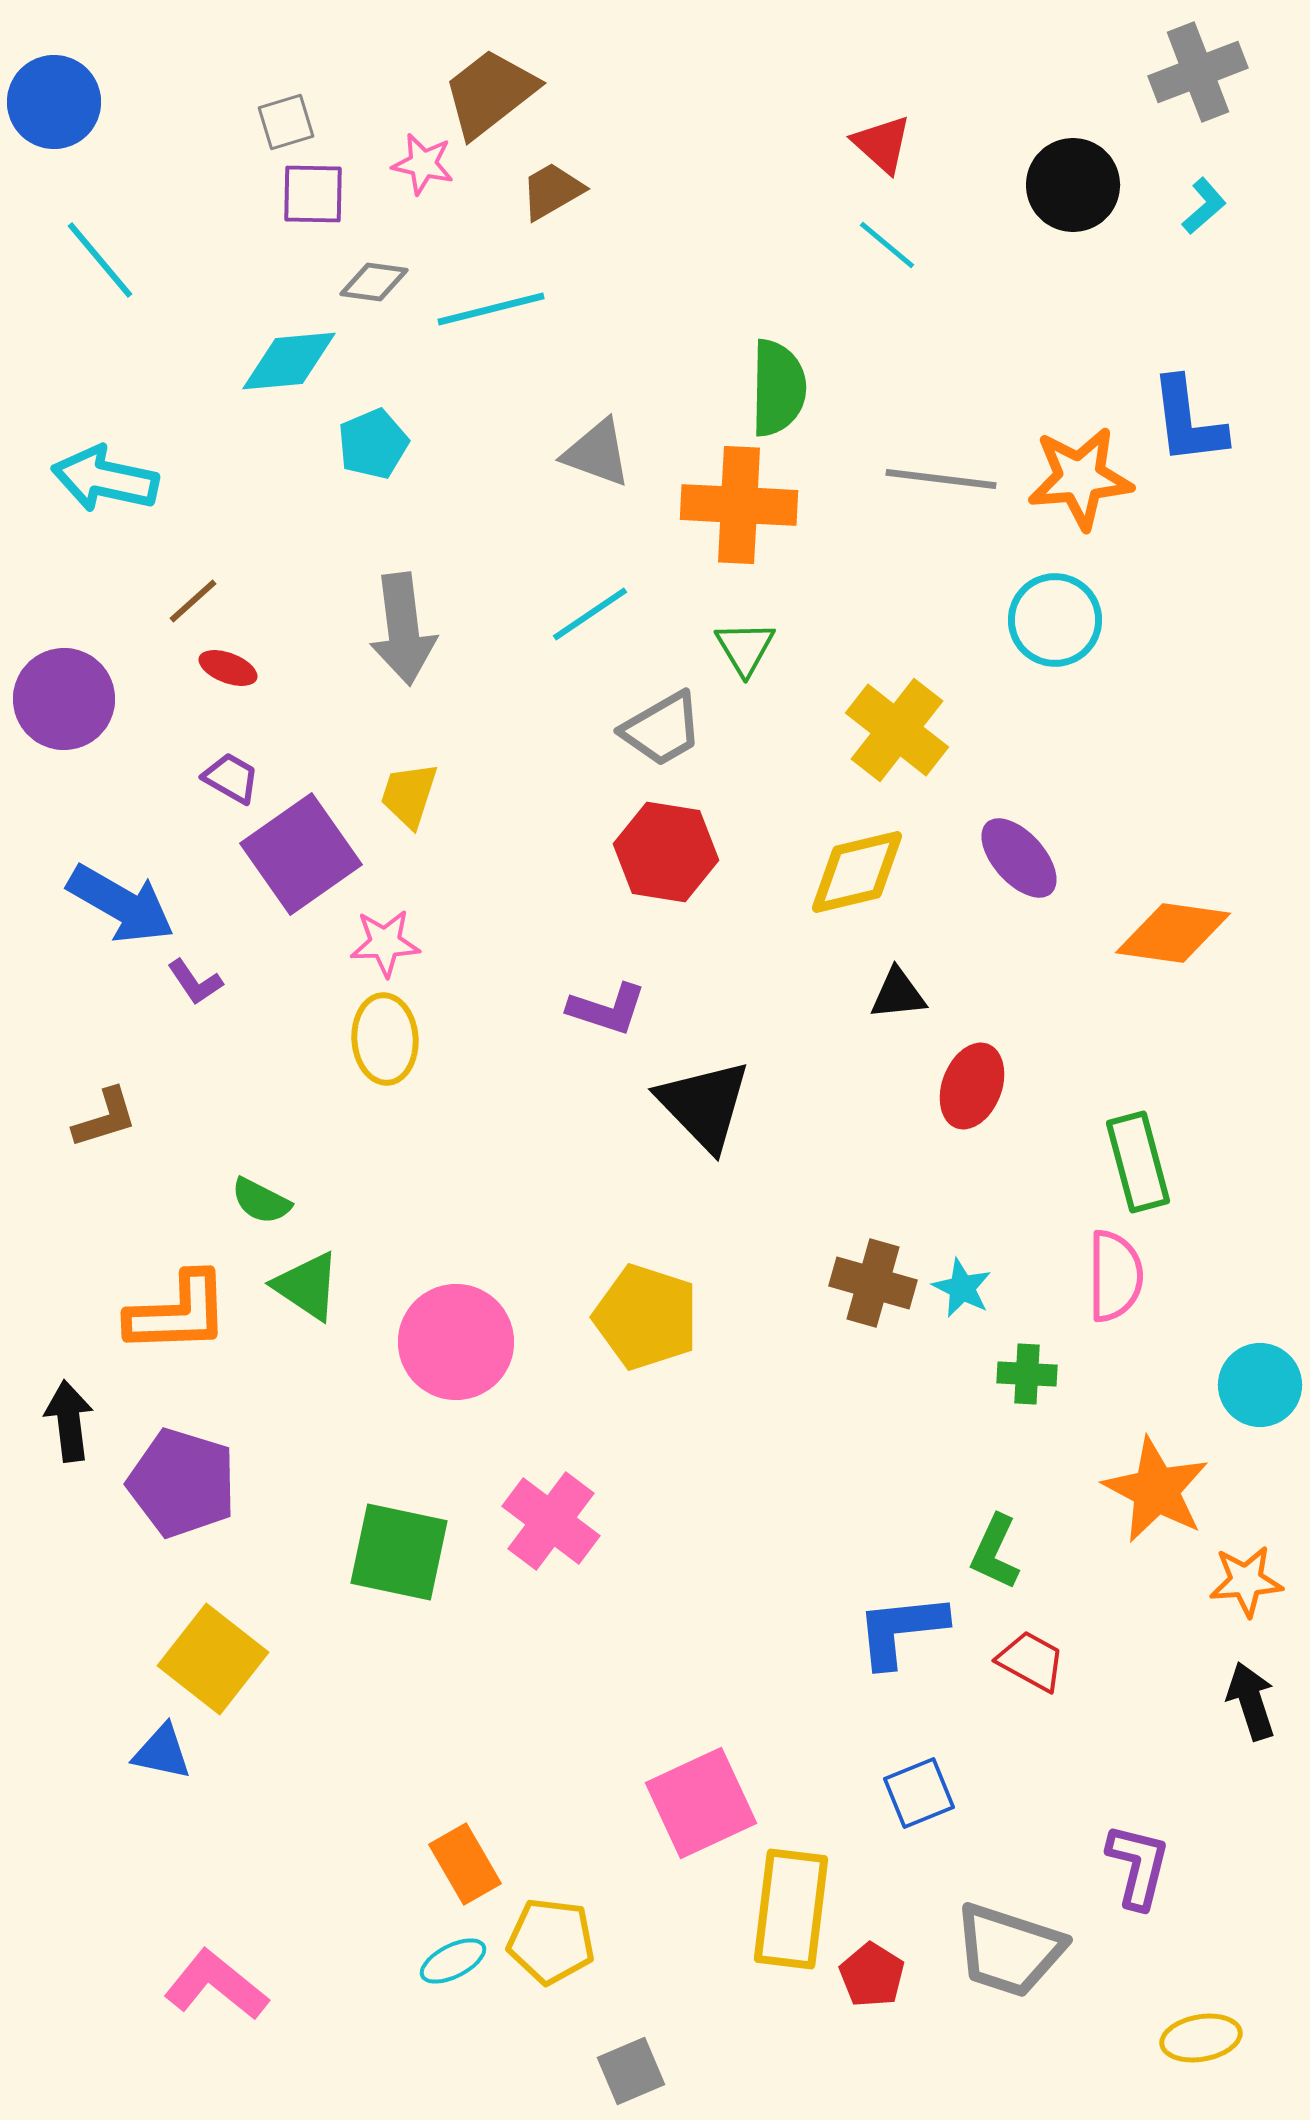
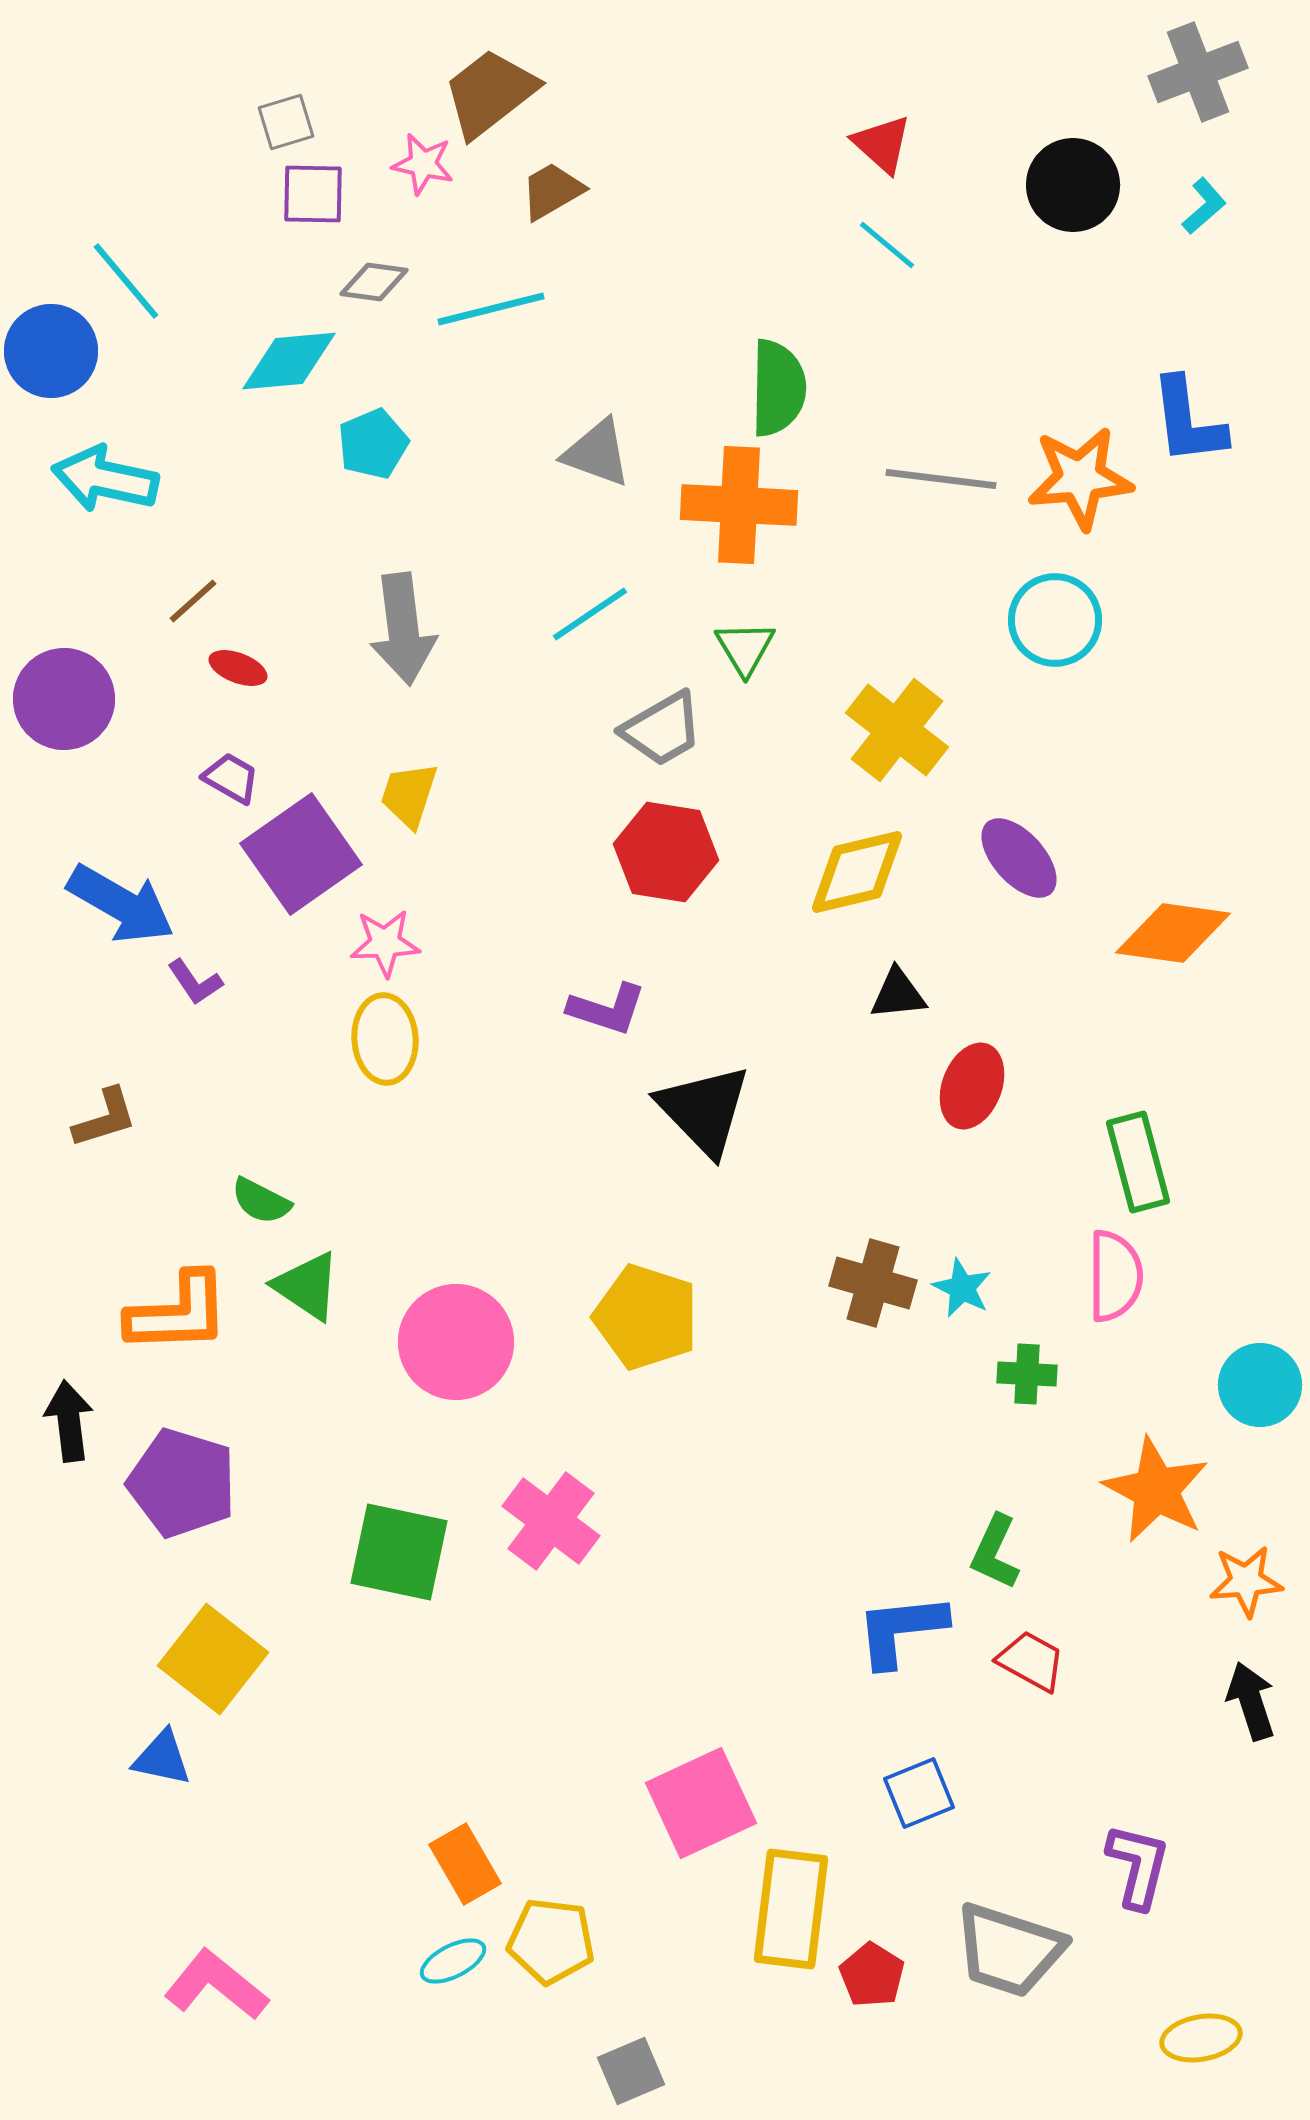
blue circle at (54, 102): moved 3 px left, 249 px down
cyan line at (100, 260): moved 26 px right, 21 px down
red ellipse at (228, 668): moved 10 px right
black triangle at (704, 1105): moved 5 px down
blue triangle at (162, 1752): moved 6 px down
